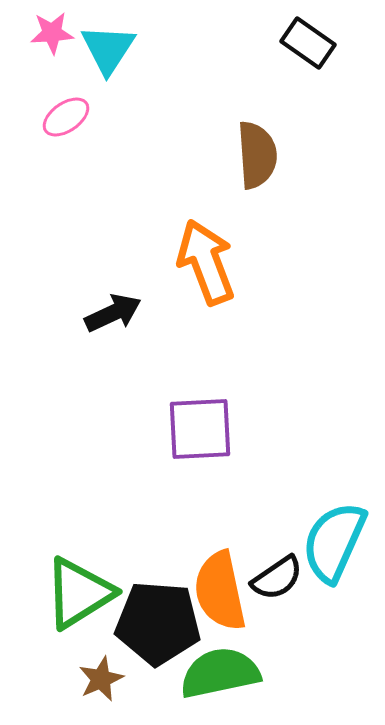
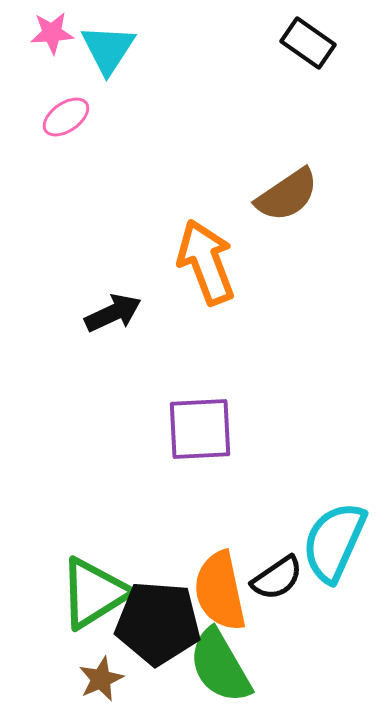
brown semicircle: moved 30 px right, 40 px down; rotated 60 degrees clockwise
green triangle: moved 15 px right
green semicircle: moved 7 px up; rotated 108 degrees counterclockwise
